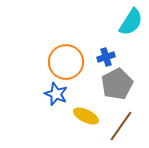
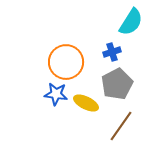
blue cross: moved 6 px right, 5 px up
blue star: rotated 15 degrees counterclockwise
yellow ellipse: moved 13 px up
